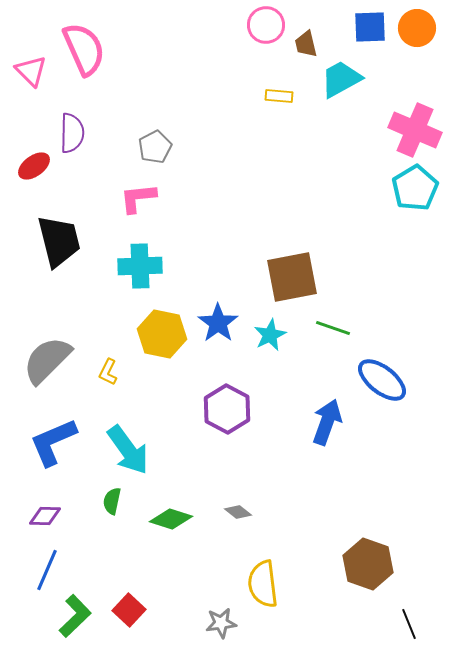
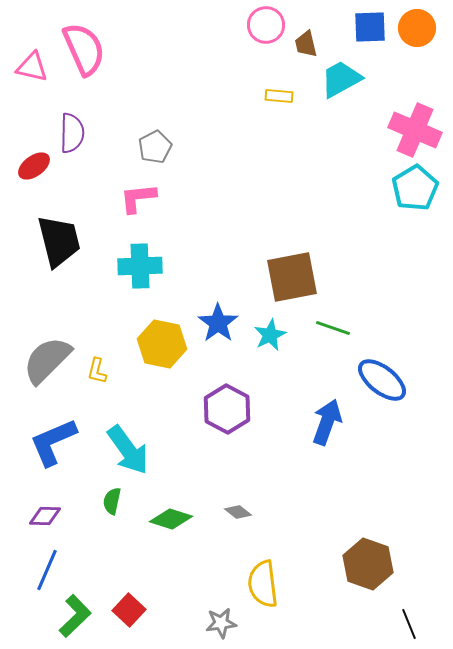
pink triangle: moved 1 px right, 4 px up; rotated 32 degrees counterclockwise
yellow hexagon: moved 10 px down
yellow L-shape: moved 11 px left, 1 px up; rotated 12 degrees counterclockwise
